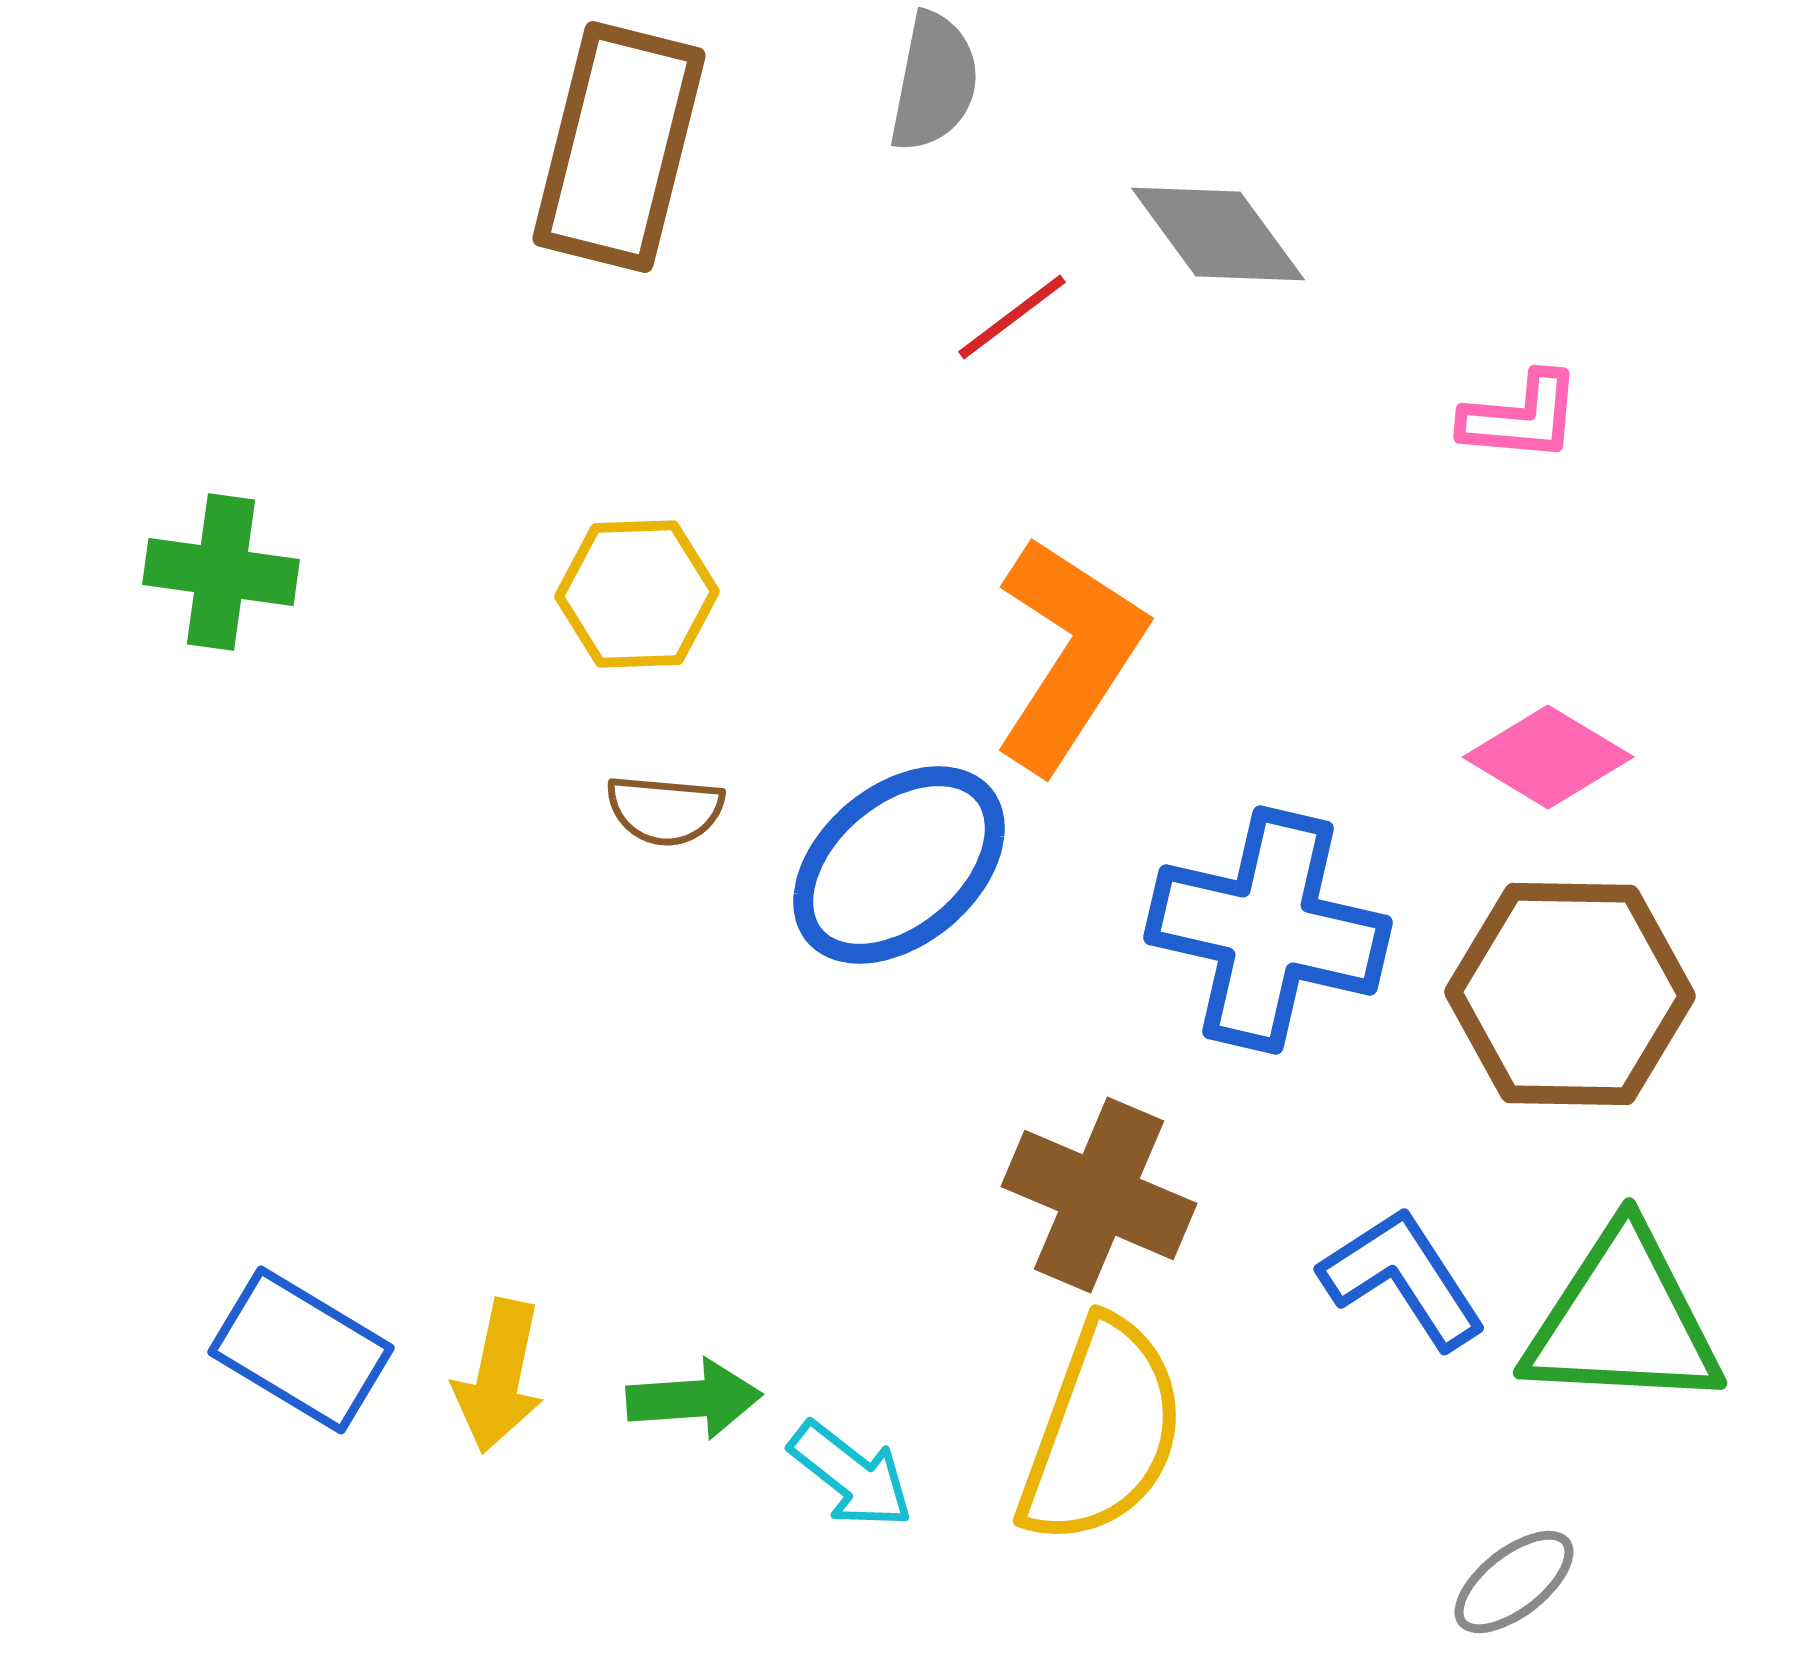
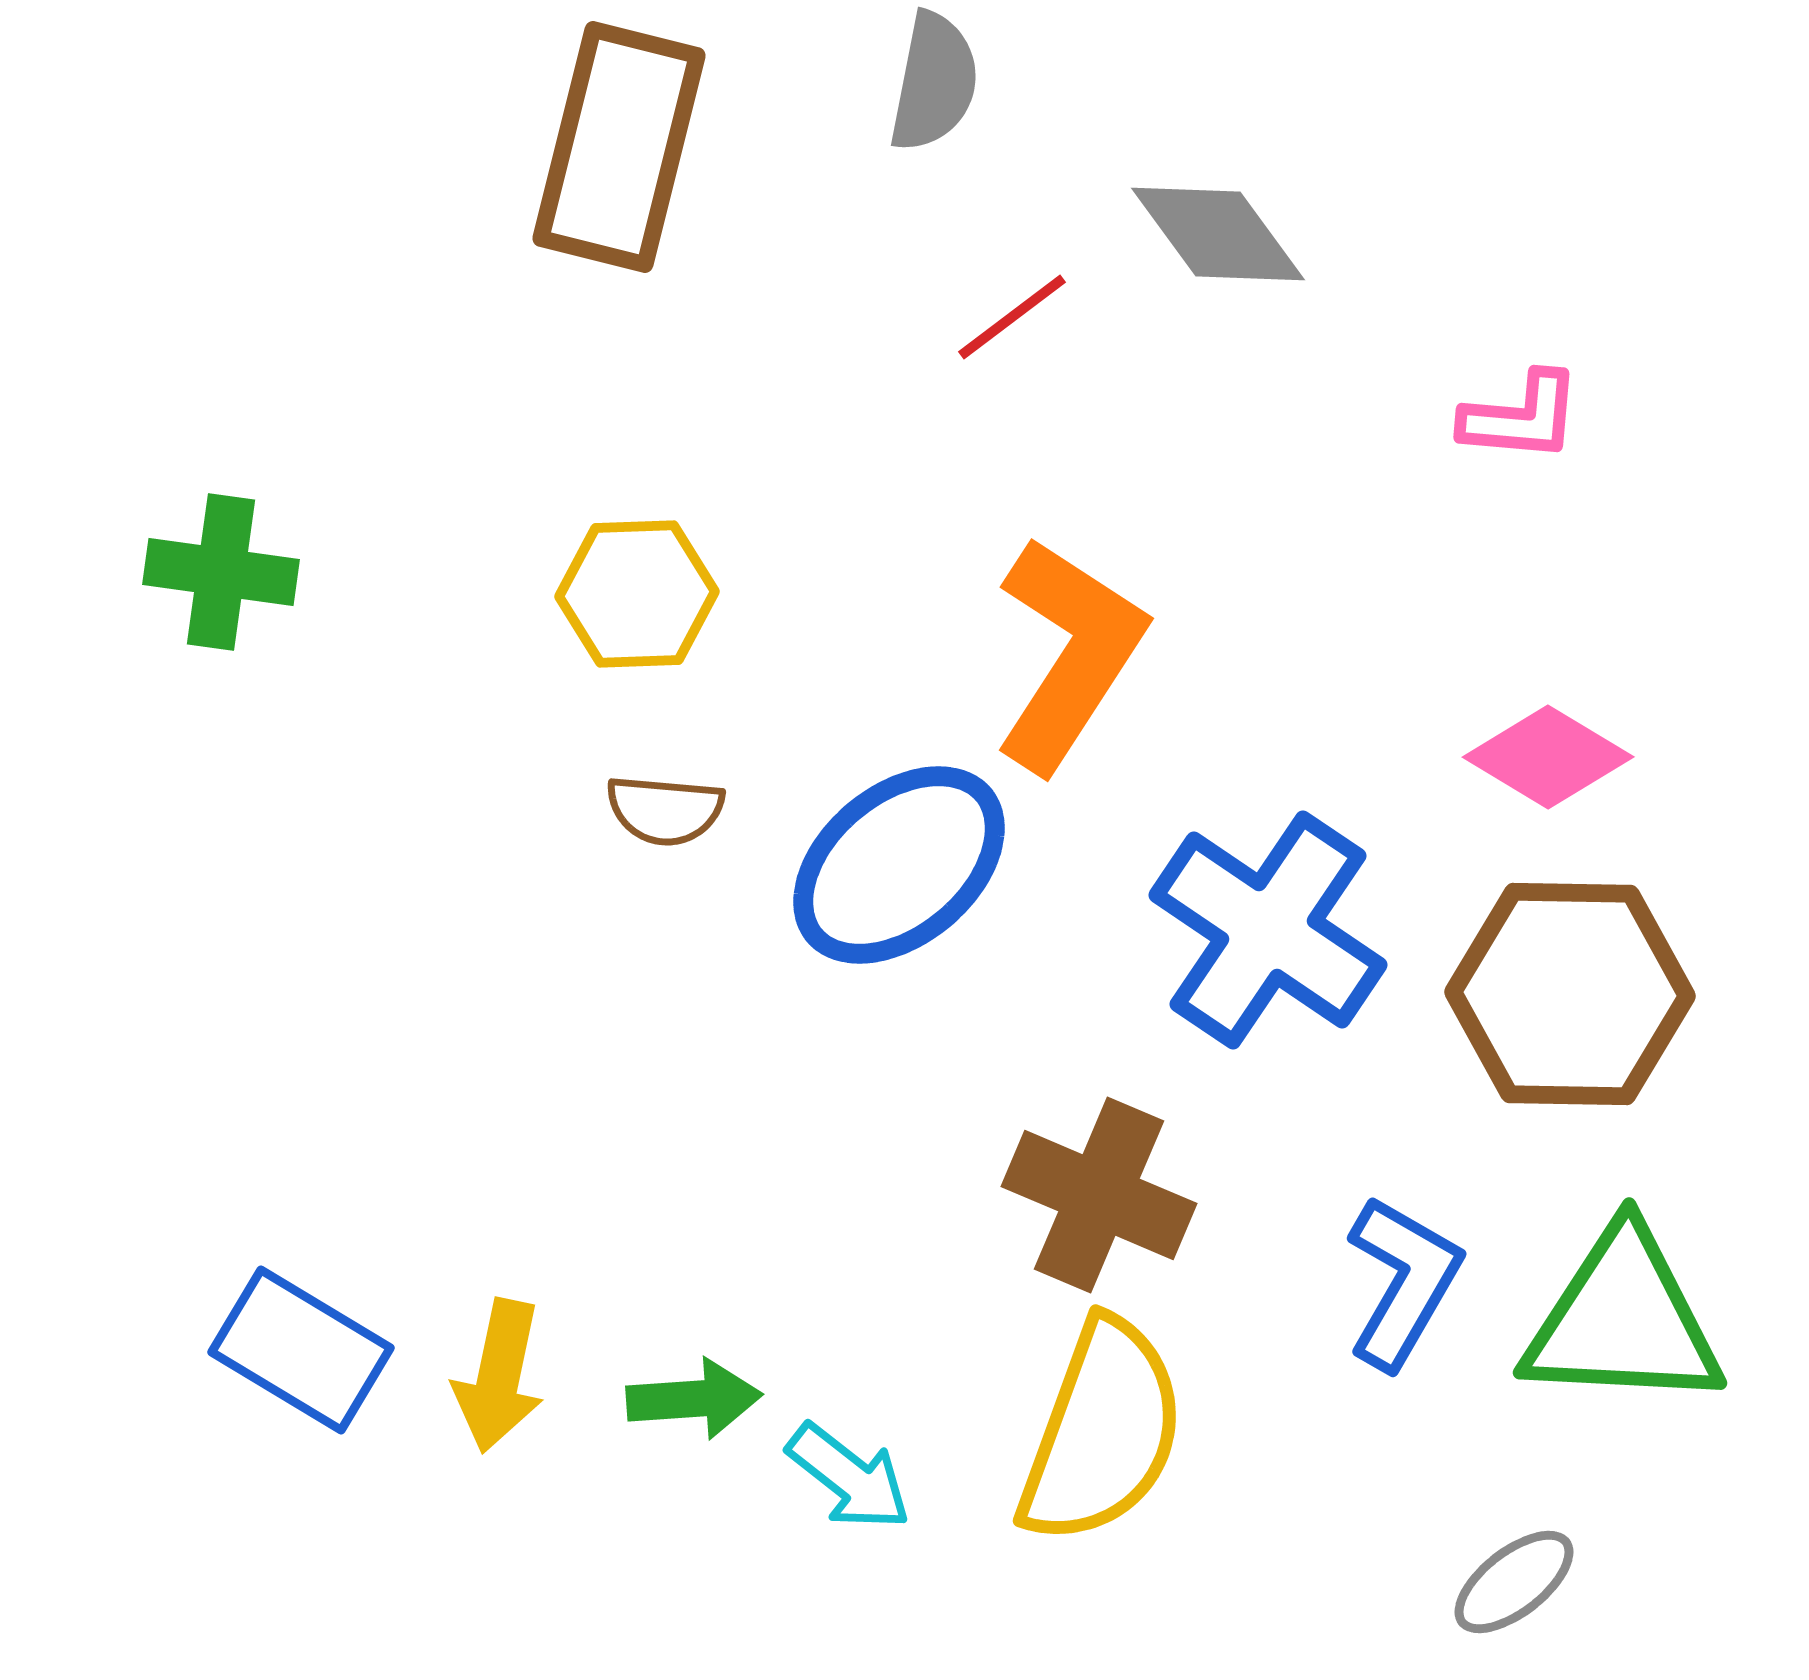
blue cross: rotated 21 degrees clockwise
blue L-shape: moved 4 px down; rotated 63 degrees clockwise
cyan arrow: moved 2 px left, 2 px down
